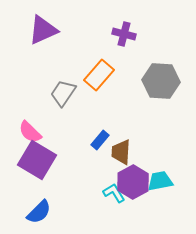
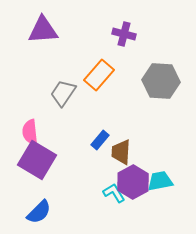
purple triangle: rotated 20 degrees clockwise
pink semicircle: rotated 40 degrees clockwise
